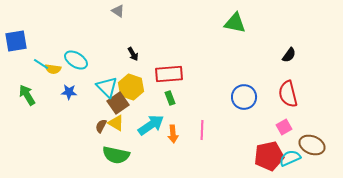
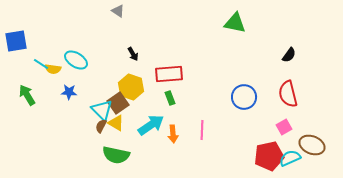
cyan triangle: moved 5 px left, 23 px down
